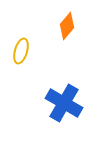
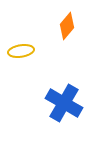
yellow ellipse: rotated 65 degrees clockwise
